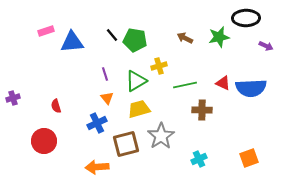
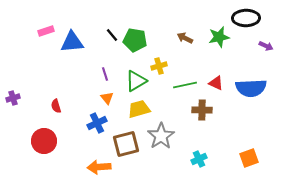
red triangle: moved 7 px left
orange arrow: moved 2 px right
